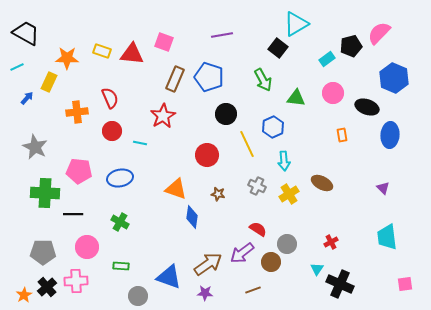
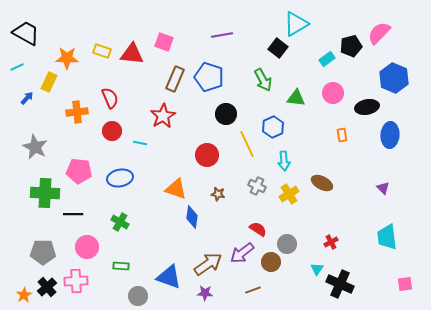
black ellipse at (367, 107): rotated 30 degrees counterclockwise
